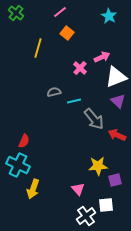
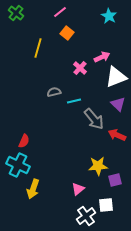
purple triangle: moved 3 px down
pink triangle: rotated 32 degrees clockwise
